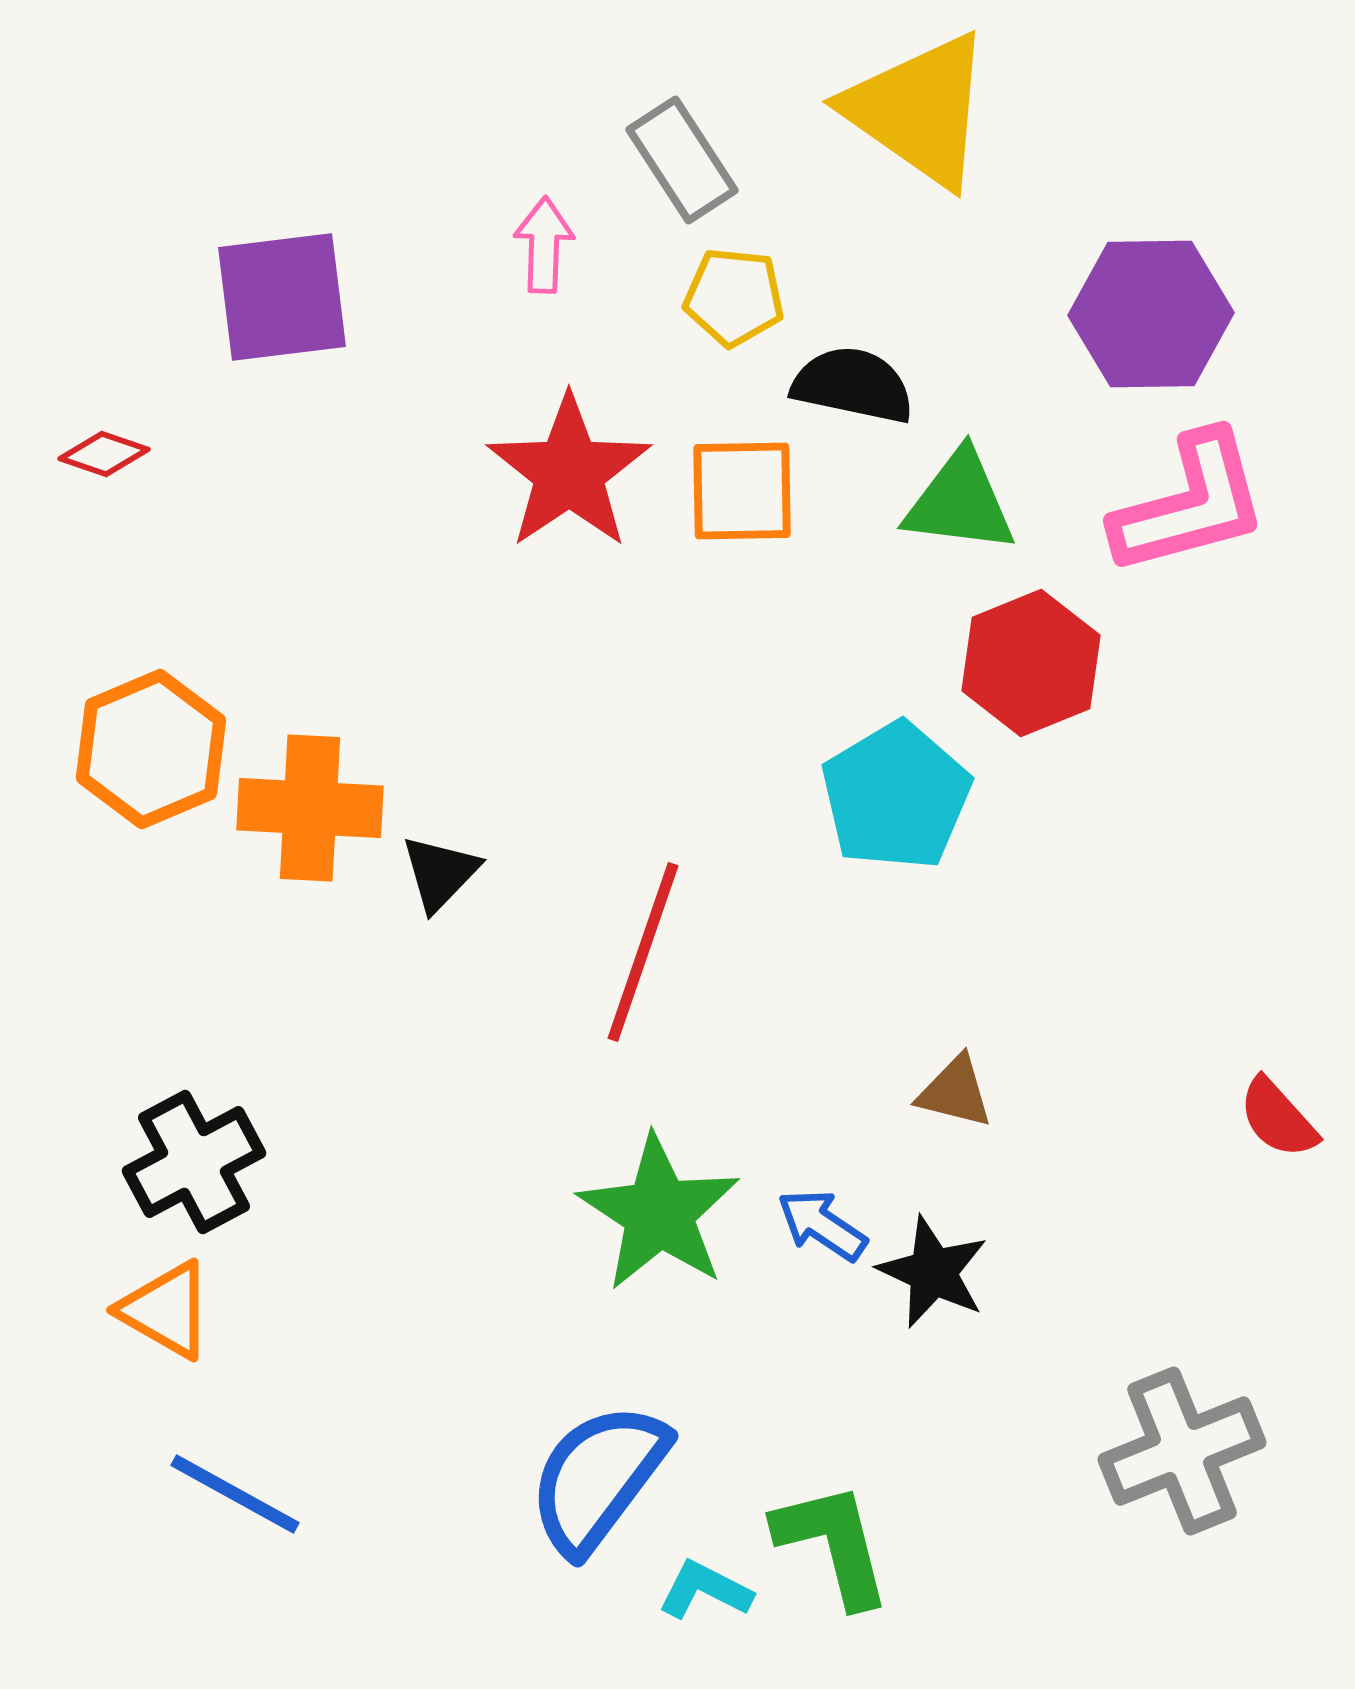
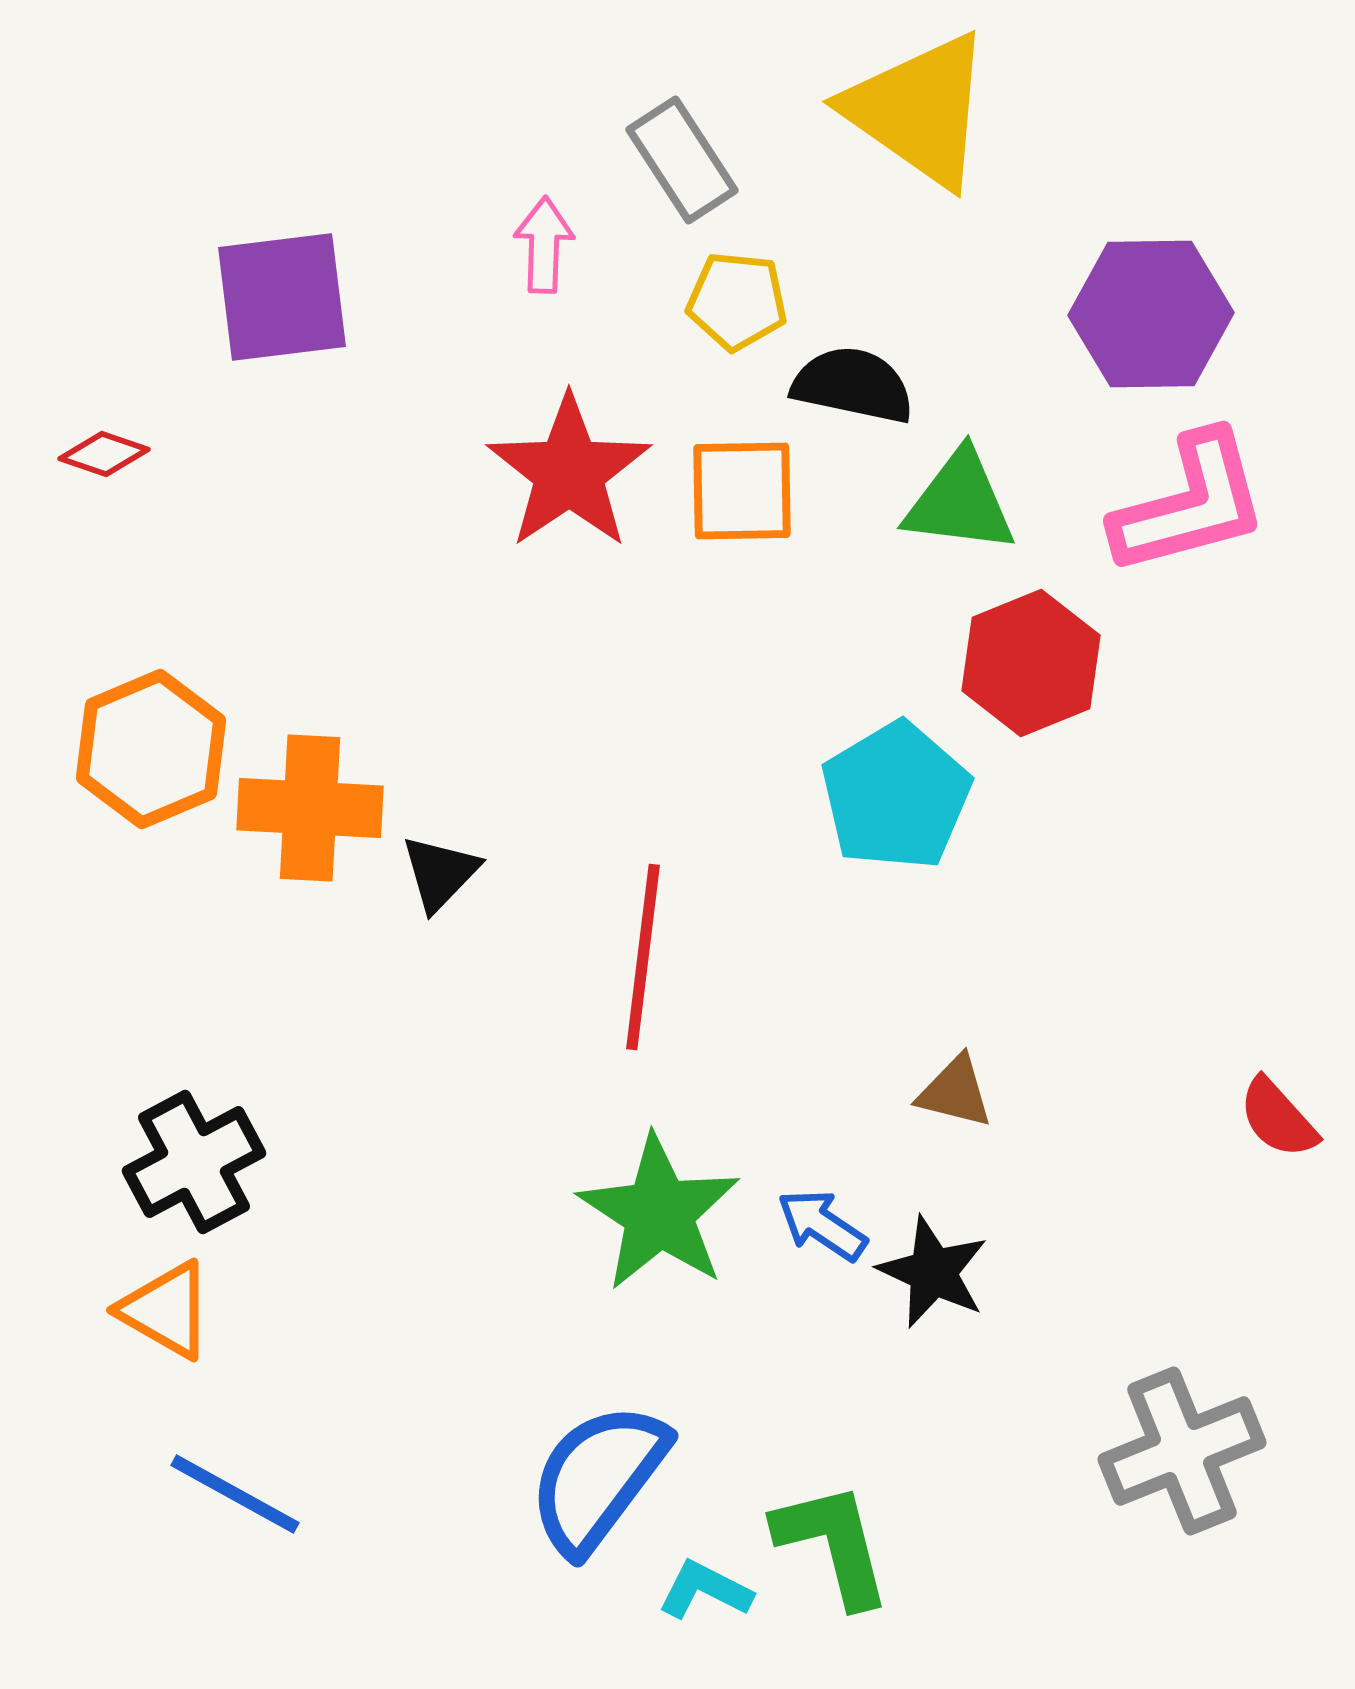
yellow pentagon: moved 3 px right, 4 px down
red line: moved 5 px down; rotated 12 degrees counterclockwise
